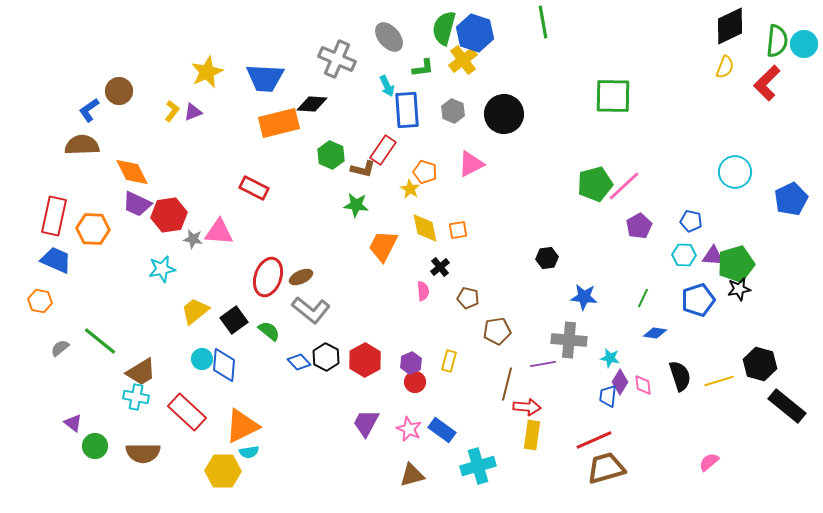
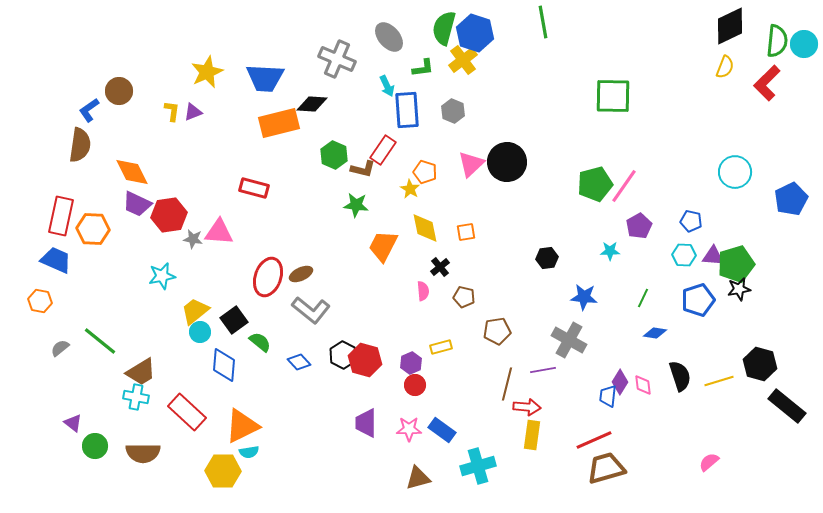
yellow L-shape at (172, 111): rotated 30 degrees counterclockwise
black circle at (504, 114): moved 3 px right, 48 px down
brown semicircle at (82, 145): moved 2 px left; rotated 100 degrees clockwise
green hexagon at (331, 155): moved 3 px right
pink triangle at (471, 164): rotated 16 degrees counterclockwise
pink line at (624, 186): rotated 12 degrees counterclockwise
red rectangle at (254, 188): rotated 12 degrees counterclockwise
red rectangle at (54, 216): moved 7 px right
orange square at (458, 230): moved 8 px right, 2 px down
cyan star at (162, 269): moved 7 px down
brown ellipse at (301, 277): moved 3 px up
brown pentagon at (468, 298): moved 4 px left, 1 px up
green semicircle at (269, 331): moved 9 px left, 11 px down
gray cross at (569, 340): rotated 24 degrees clockwise
black hexagon at (326, 357): moved 17 px right, 2 px up
cyan star at (610, 358): moved 107 px up; rotated 12 degrees counterclockwise
cyan circle at (202, 359): moved 2 px left, 27 px up
red hexagon at (365, 360): rotated 16 degrees counterclockwise
yellow rectangle at (449, 361): moved 8 px left, 14 px up; rotated 60 degrees clockwise
purple line at (543, 364): moved 6 px down
red circle at (415, 382): moved 3 px down
purple trapezoid at (366, 423): rotated 28 degrees counterclockwise
pink star at (409, 429): rotated 25 degrees counterclockwise
brown triangle at (412, 475): moved 6 px right, 3 px down
